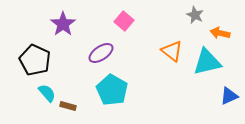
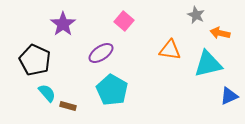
gray star: moved 1 px right
orange triangle: moved 2 px left, 1 px up; rotated 30 degrees counterclockwise
cyan triangle: moved 1 px right, 2 px down
